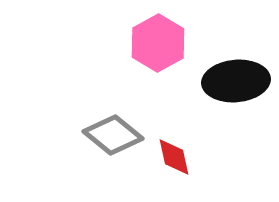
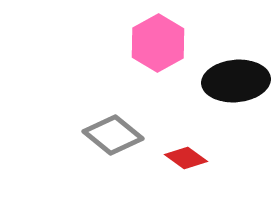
red diamond: moved 12 px right, 1 px down; rotated 42 degrees counterclockwise
